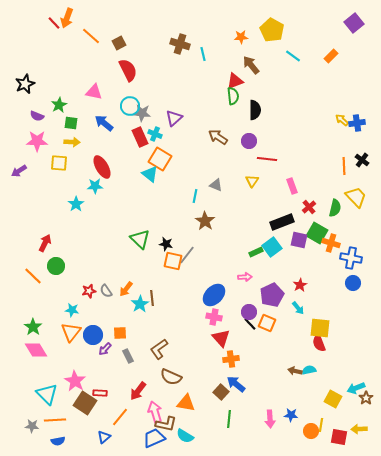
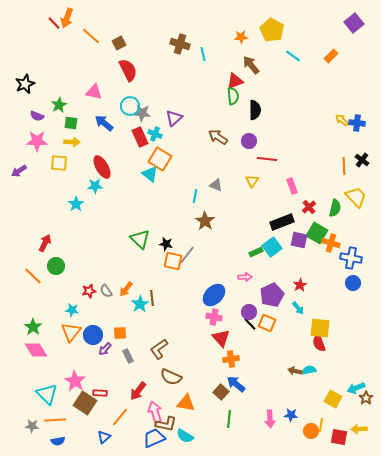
blue cross at (357, 123): rotated 14 degrees clockwise
